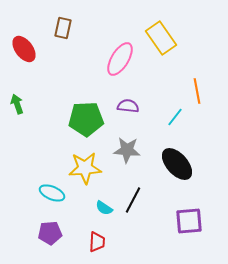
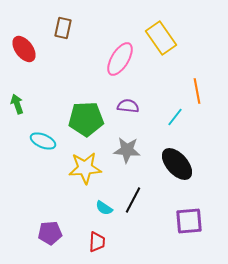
cyan ellipse: moved 9 px left, 52 px up
